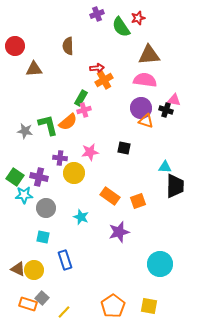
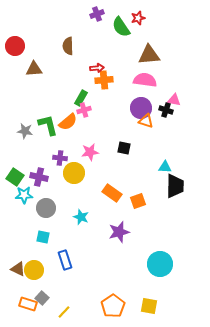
orange cross at (104, 80): rotated 24 degrees clockwise
orange rectangle at (110, 196): moved 2 px right, 3 px up
